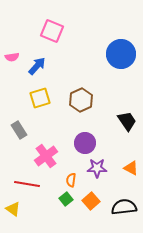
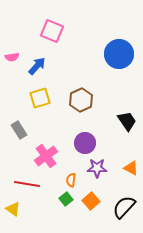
blue circle: moved 2 px left
black semicircle: rotated 40 degrees counterclockwise
